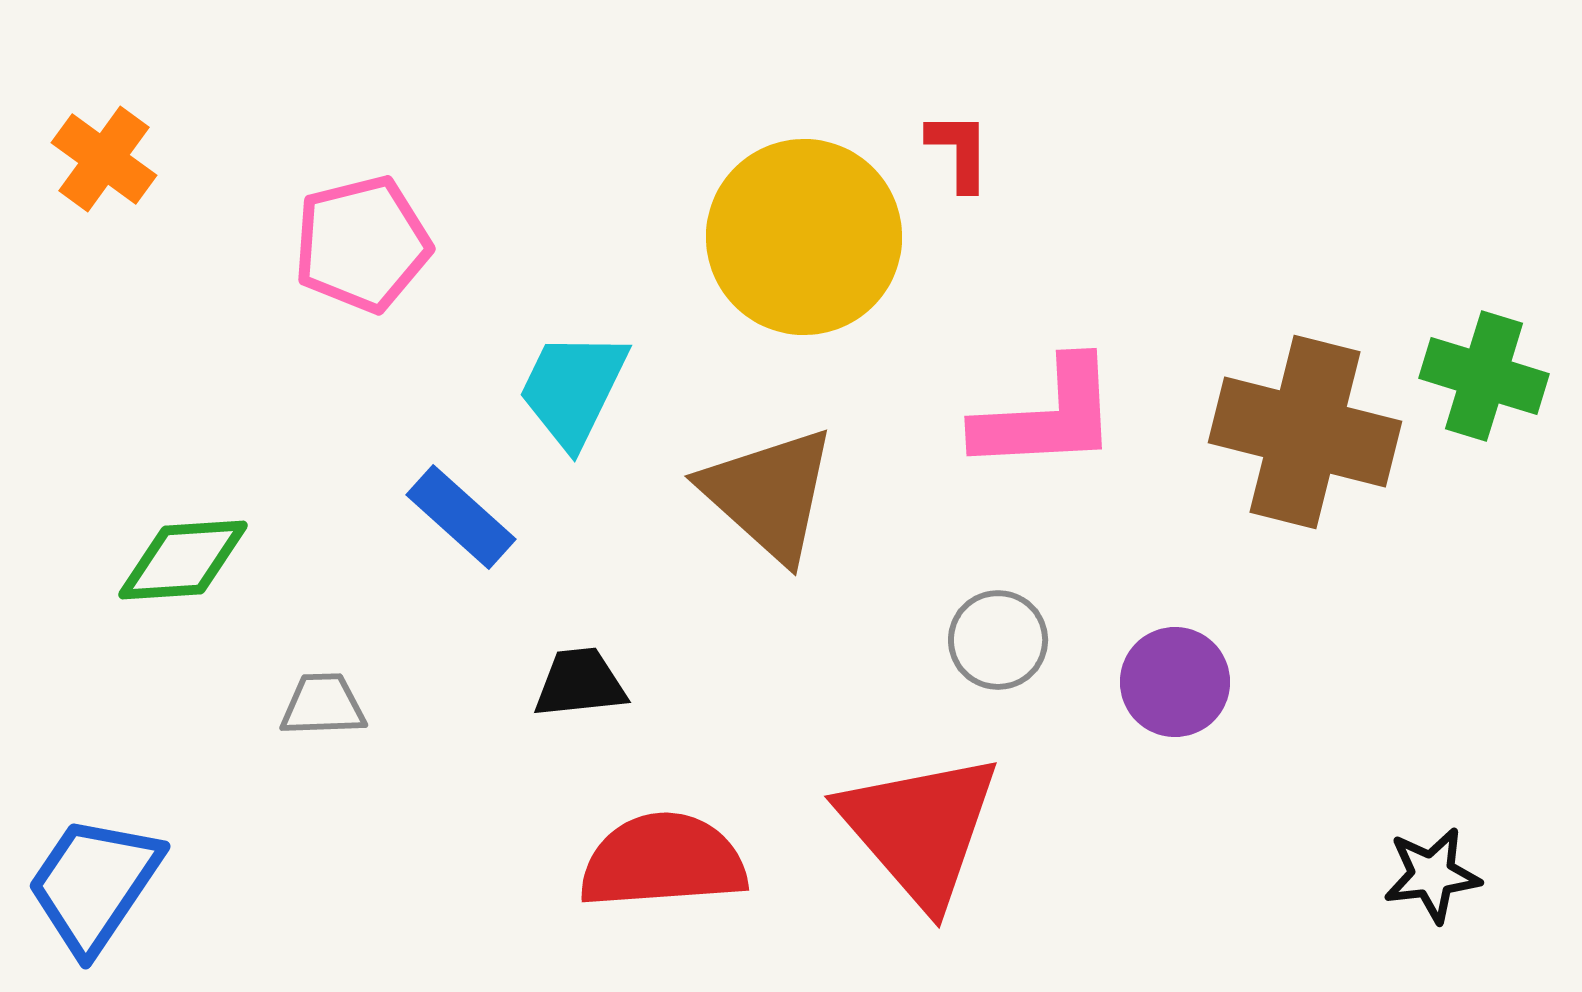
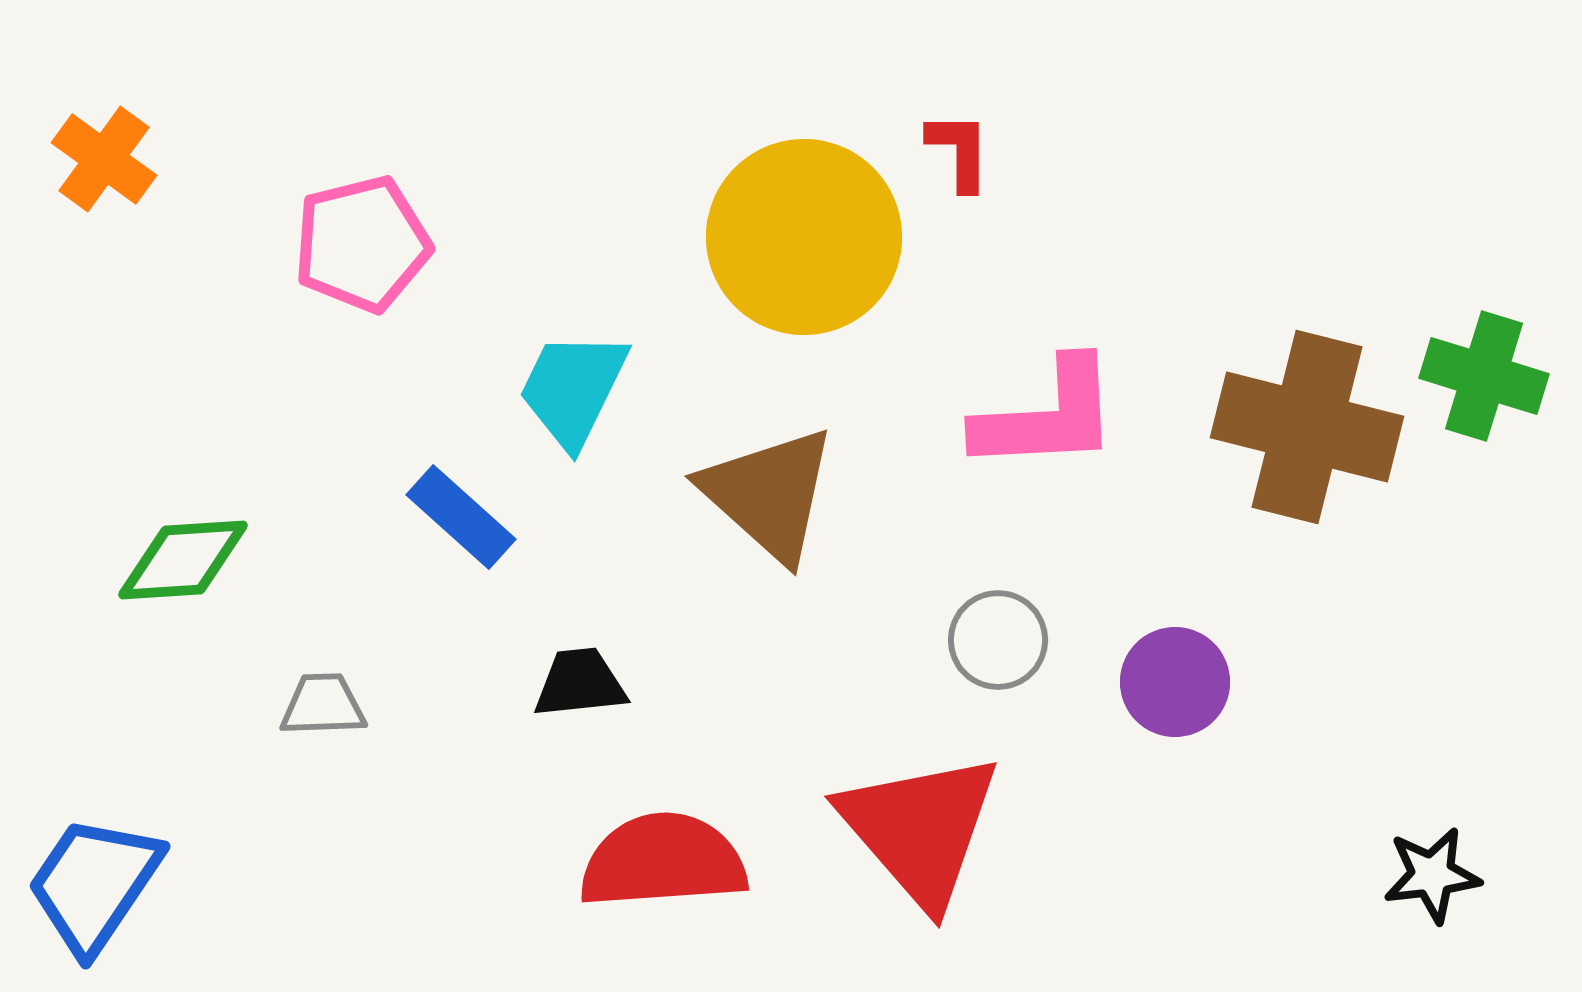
brown cross: moved 2 px right, 5 px up
